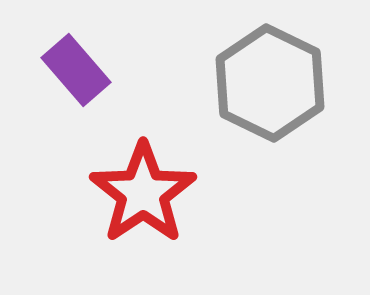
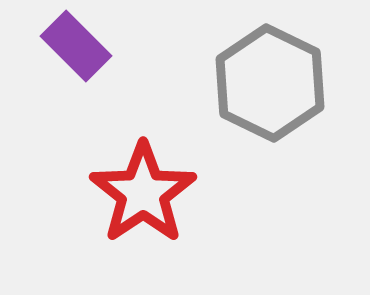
purple rectangle: moved 24 px up; rotated 4 degrees counterclockwise
